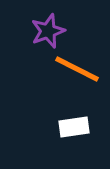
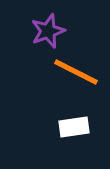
orange line: moved 1 px left, 3 px down
